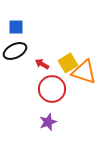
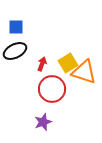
red arrow: rotated 80 degrees clockwise
purple star: moved 5 px left
